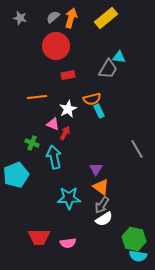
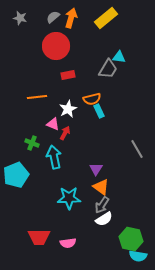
green hexagon: moved 3 px left
